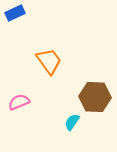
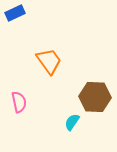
pink semicircle: rotated 100 degrees clockwise
